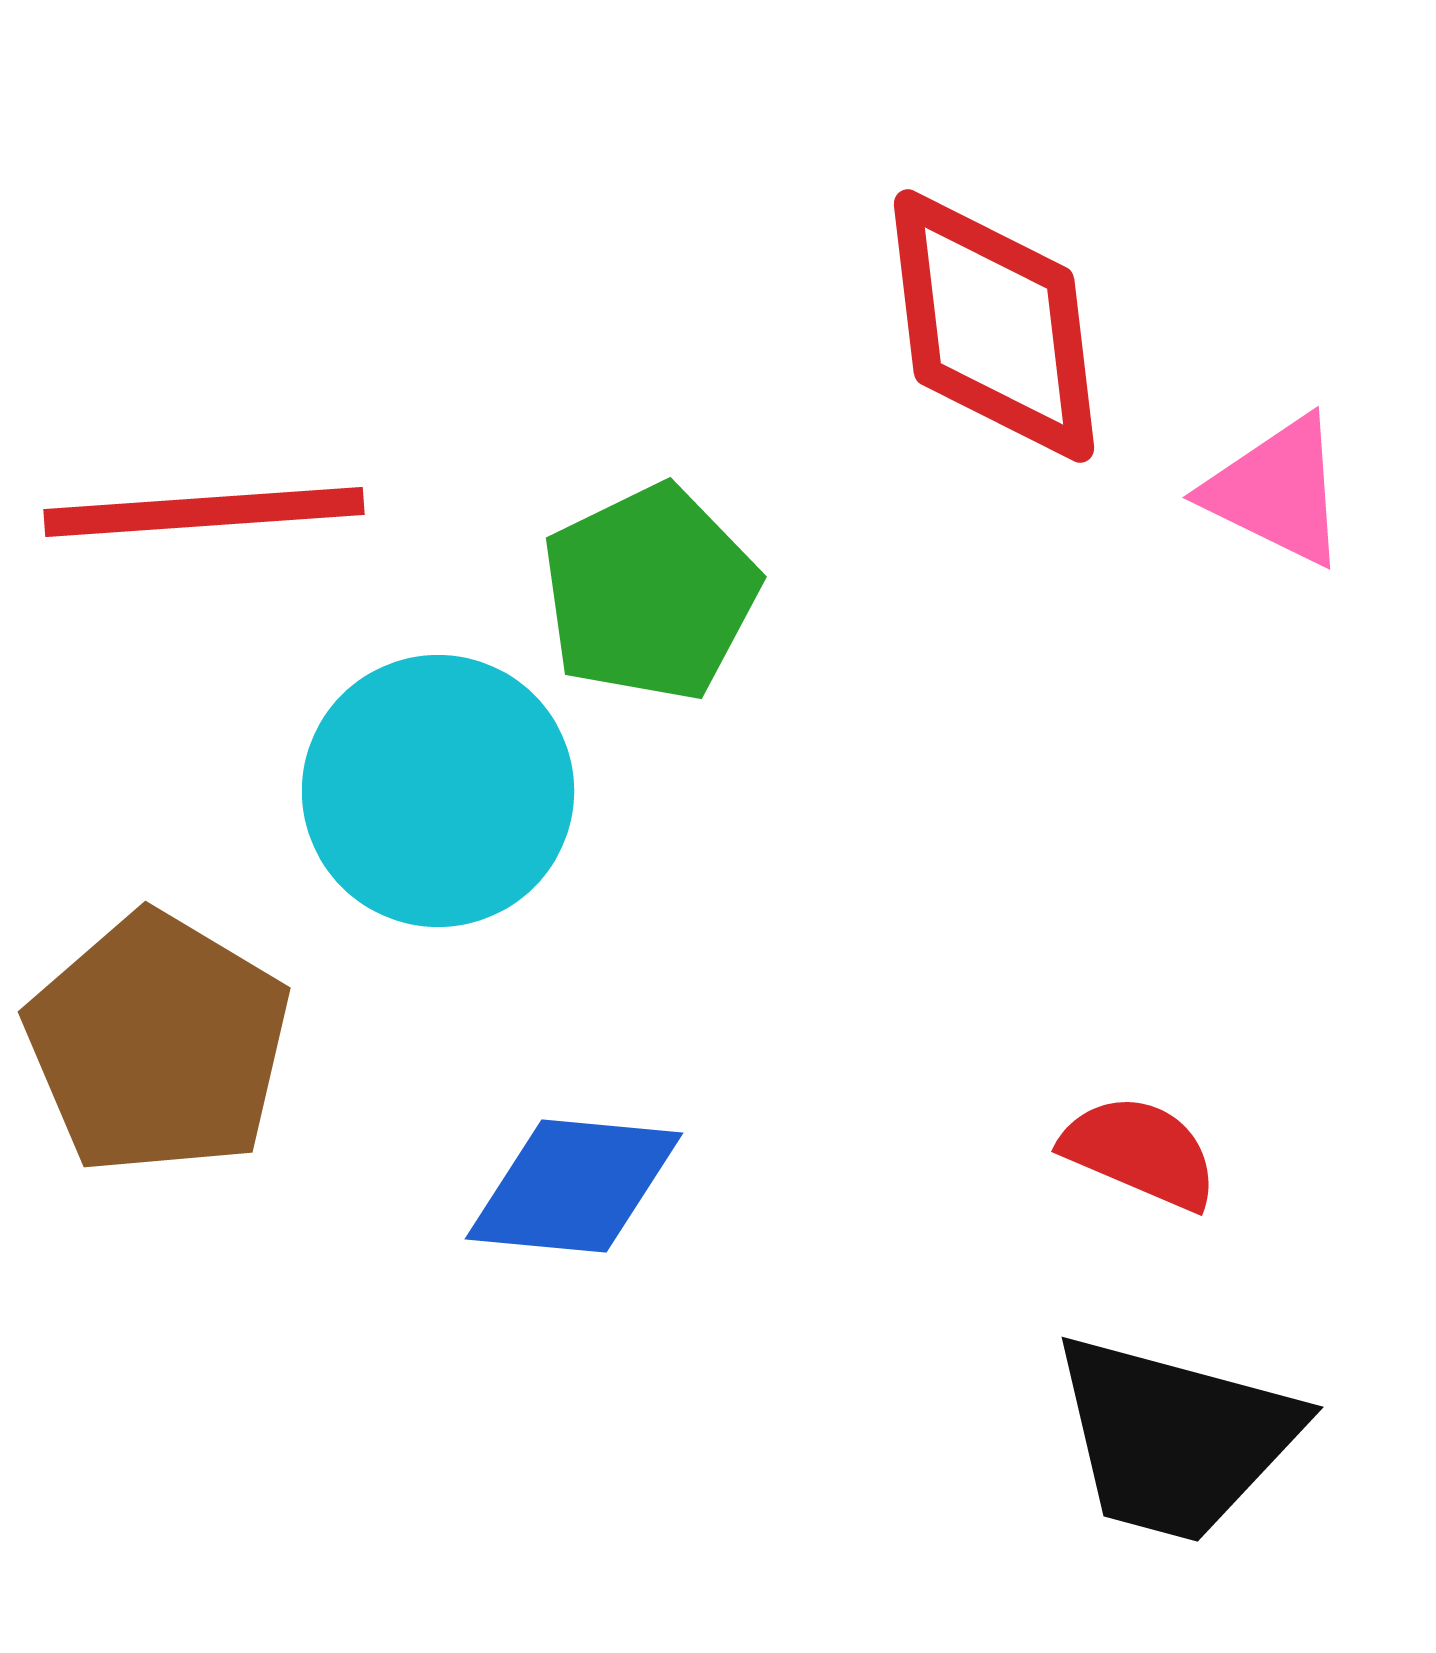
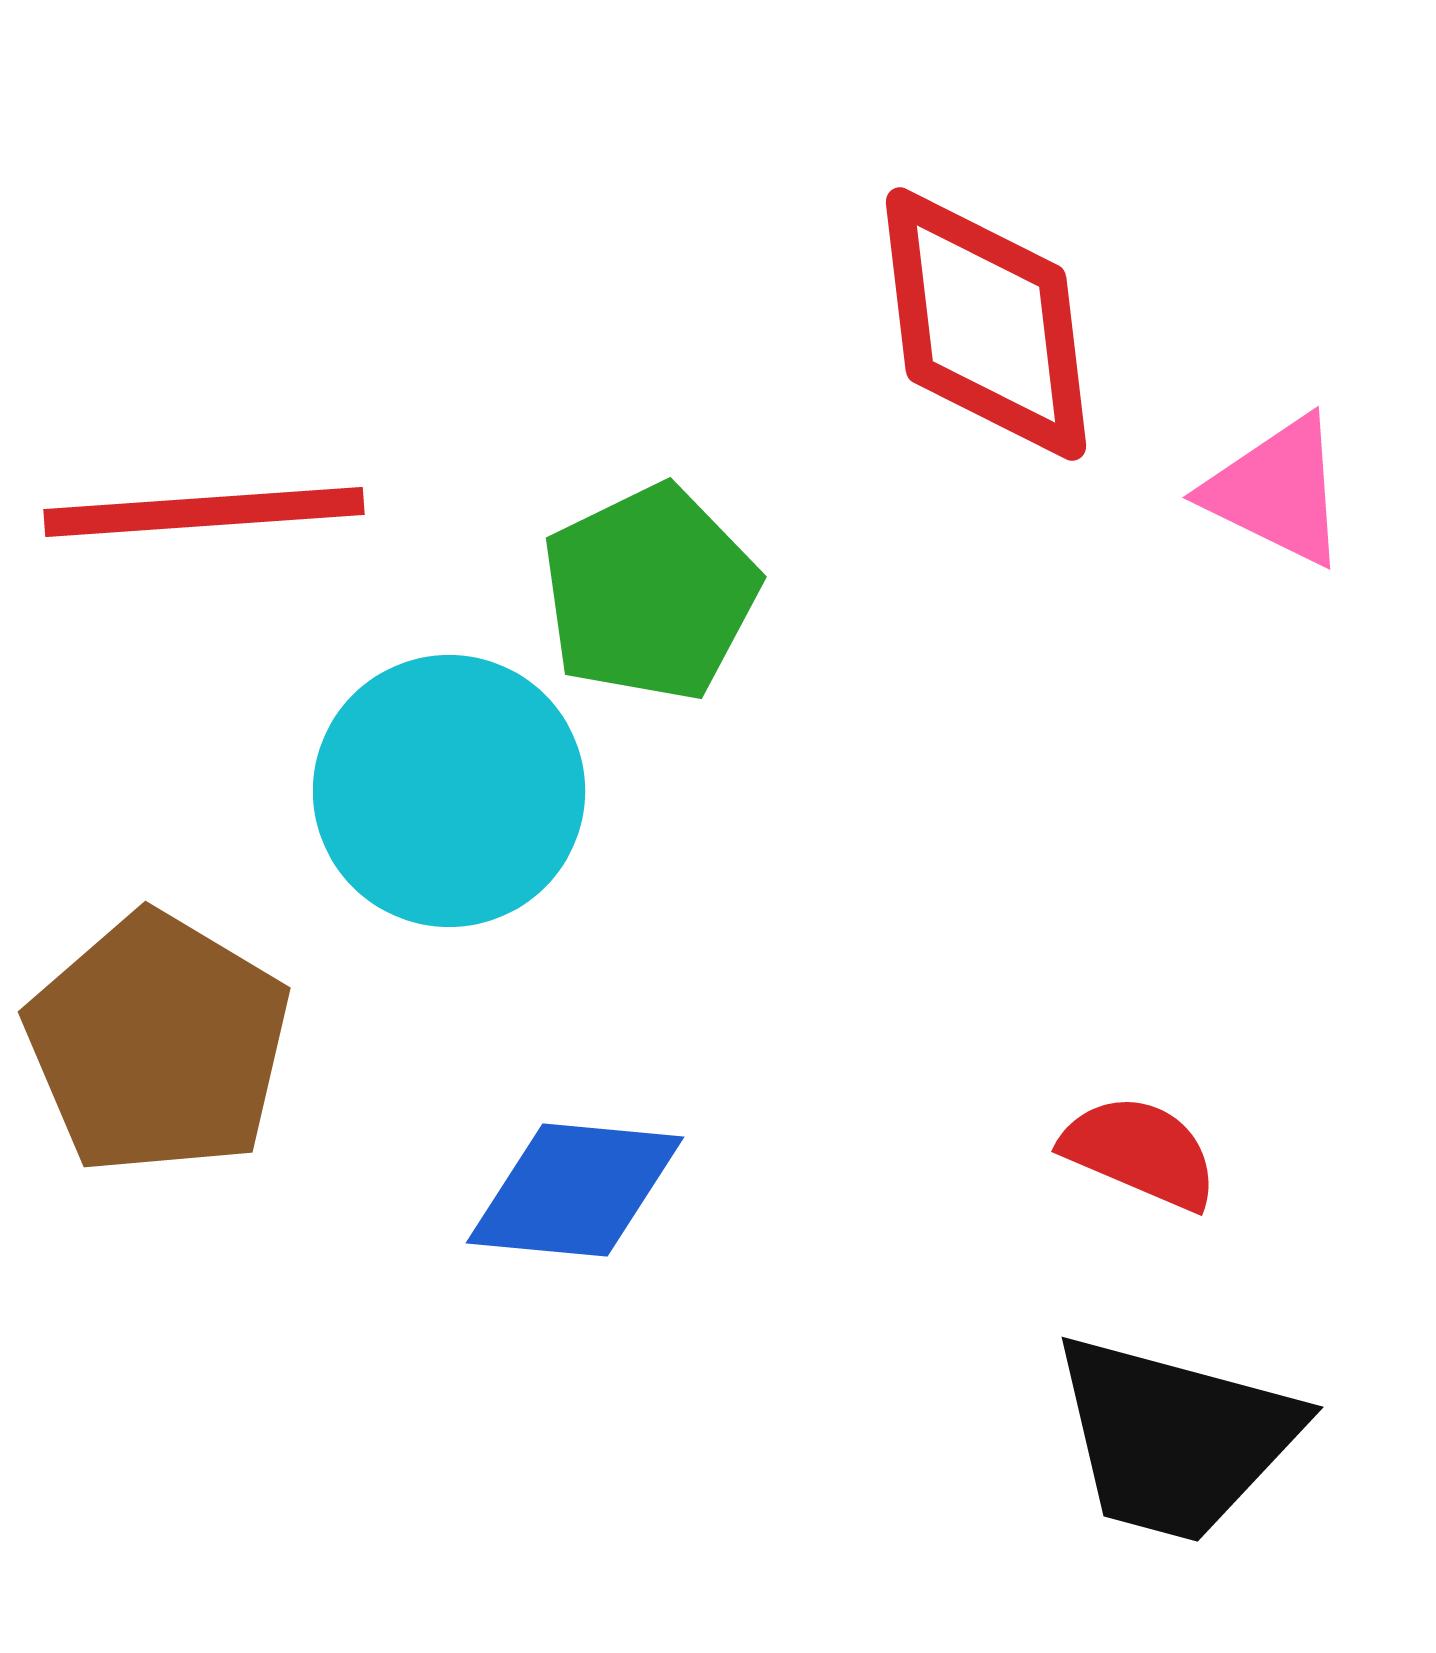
red diamond: moved 8 px left, 2 px up
cyan circle: moved 11 px right
blue diamond: moved 1 px right, 4 px down
